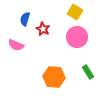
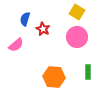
yellow square: moved 2 px right
pink semicircle: rotated 63 degrees counterclockwise
green rectangle: rotated 32 degrees clockwise
